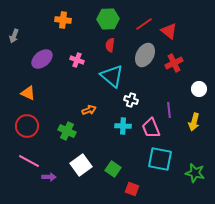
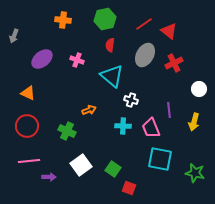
green hexagon: moved 3 px left; rotated 10 degrees counterclockwise
pink line: rotated 35 degrees counterclockwise
red square: moved 3 px left, 1 px up
